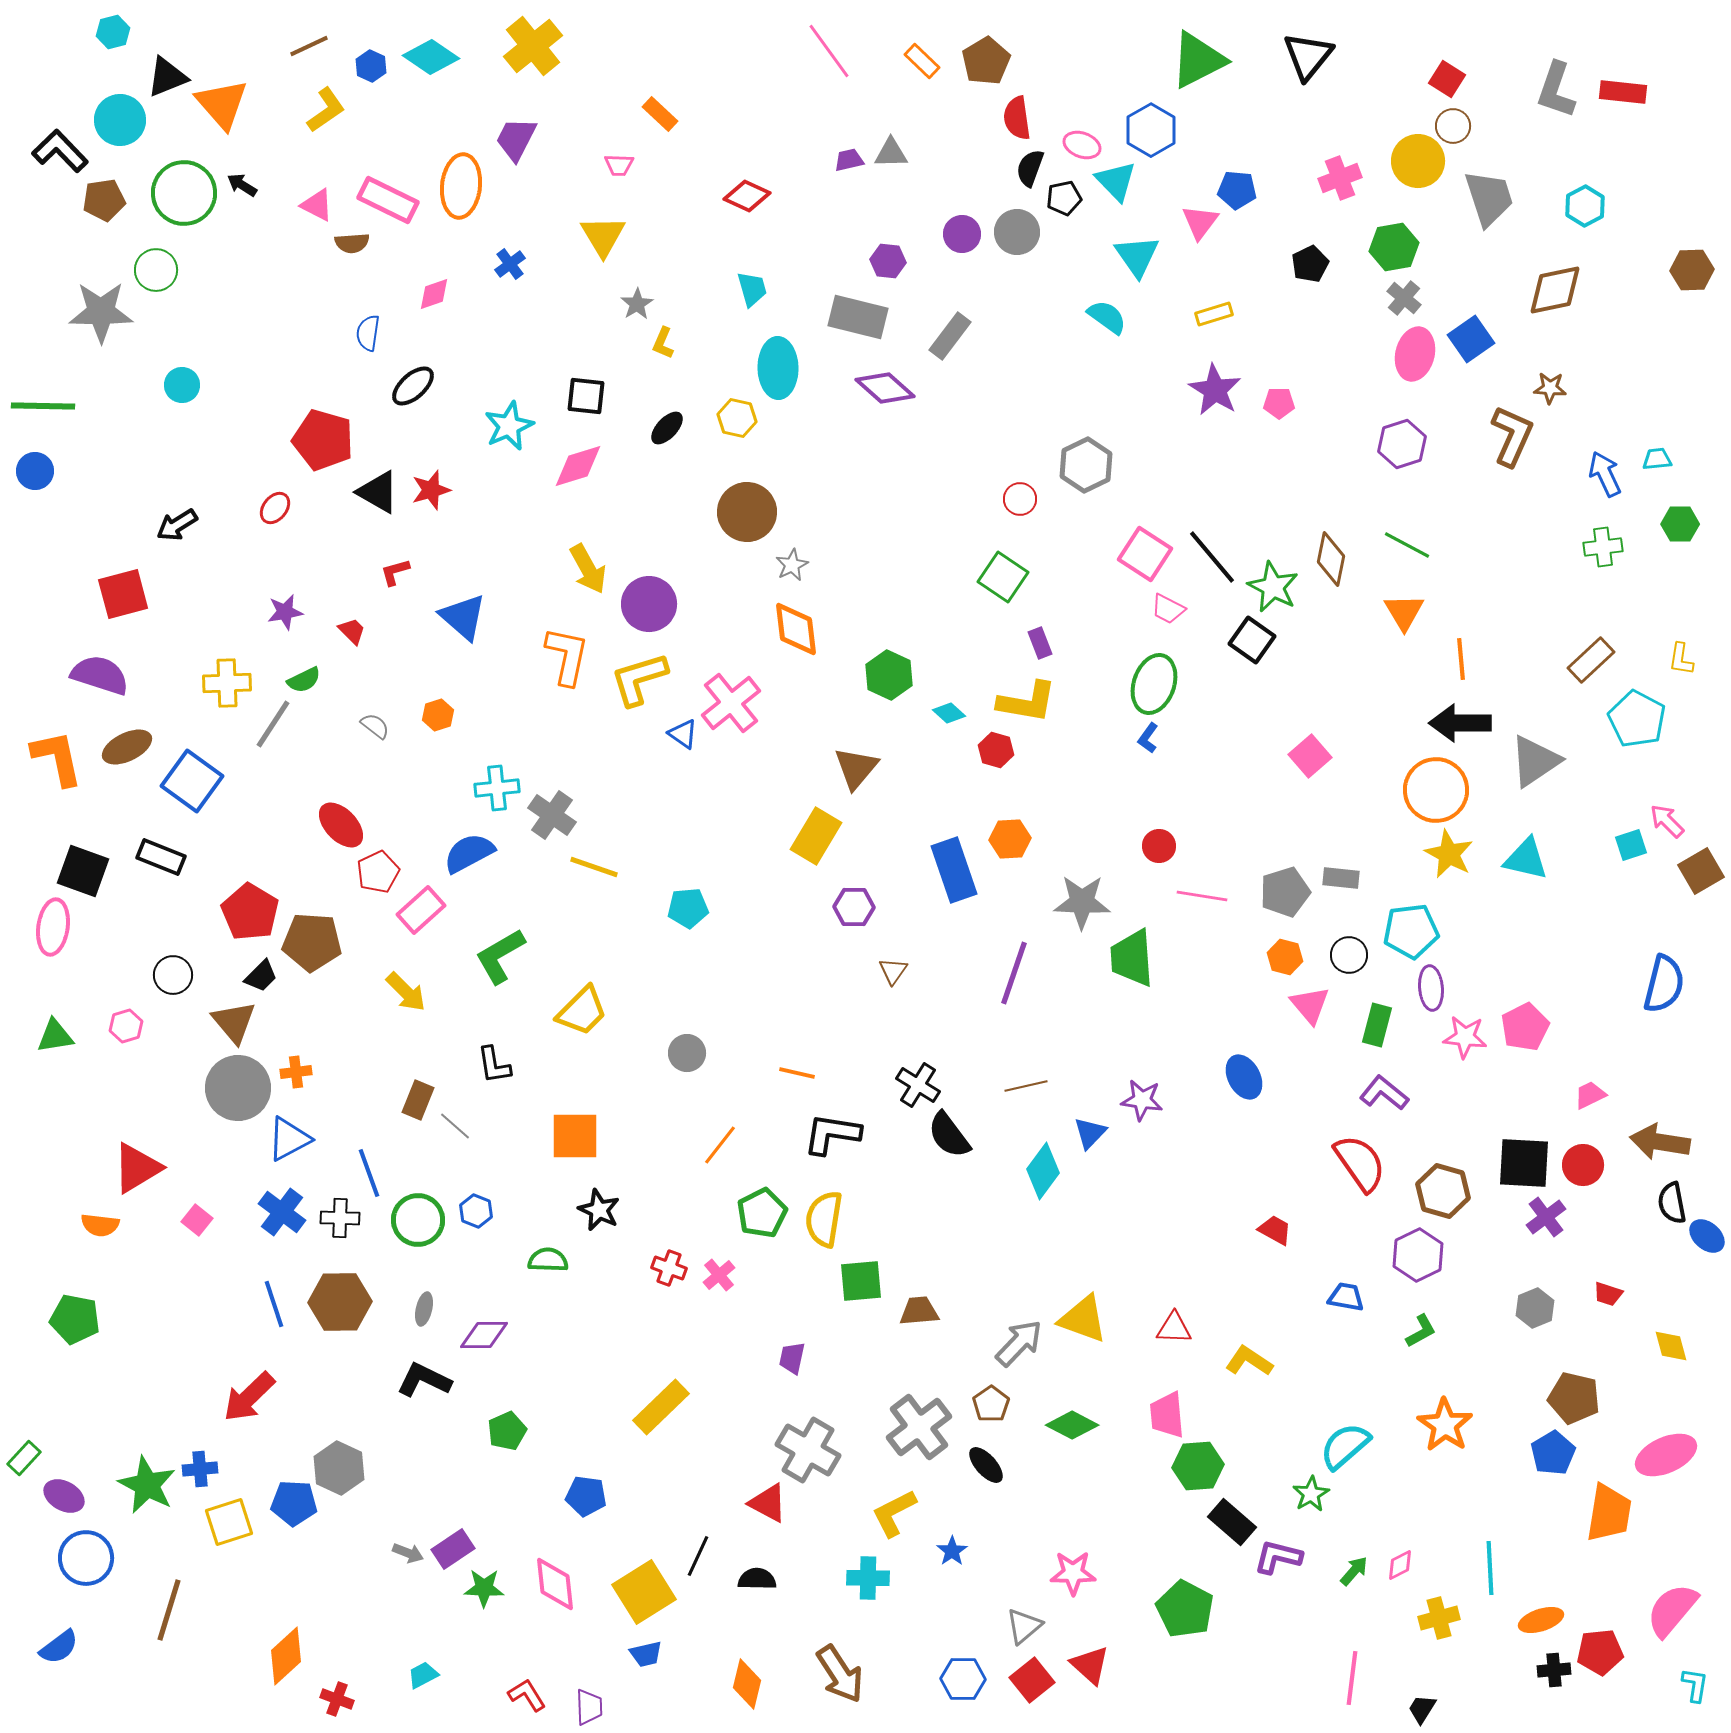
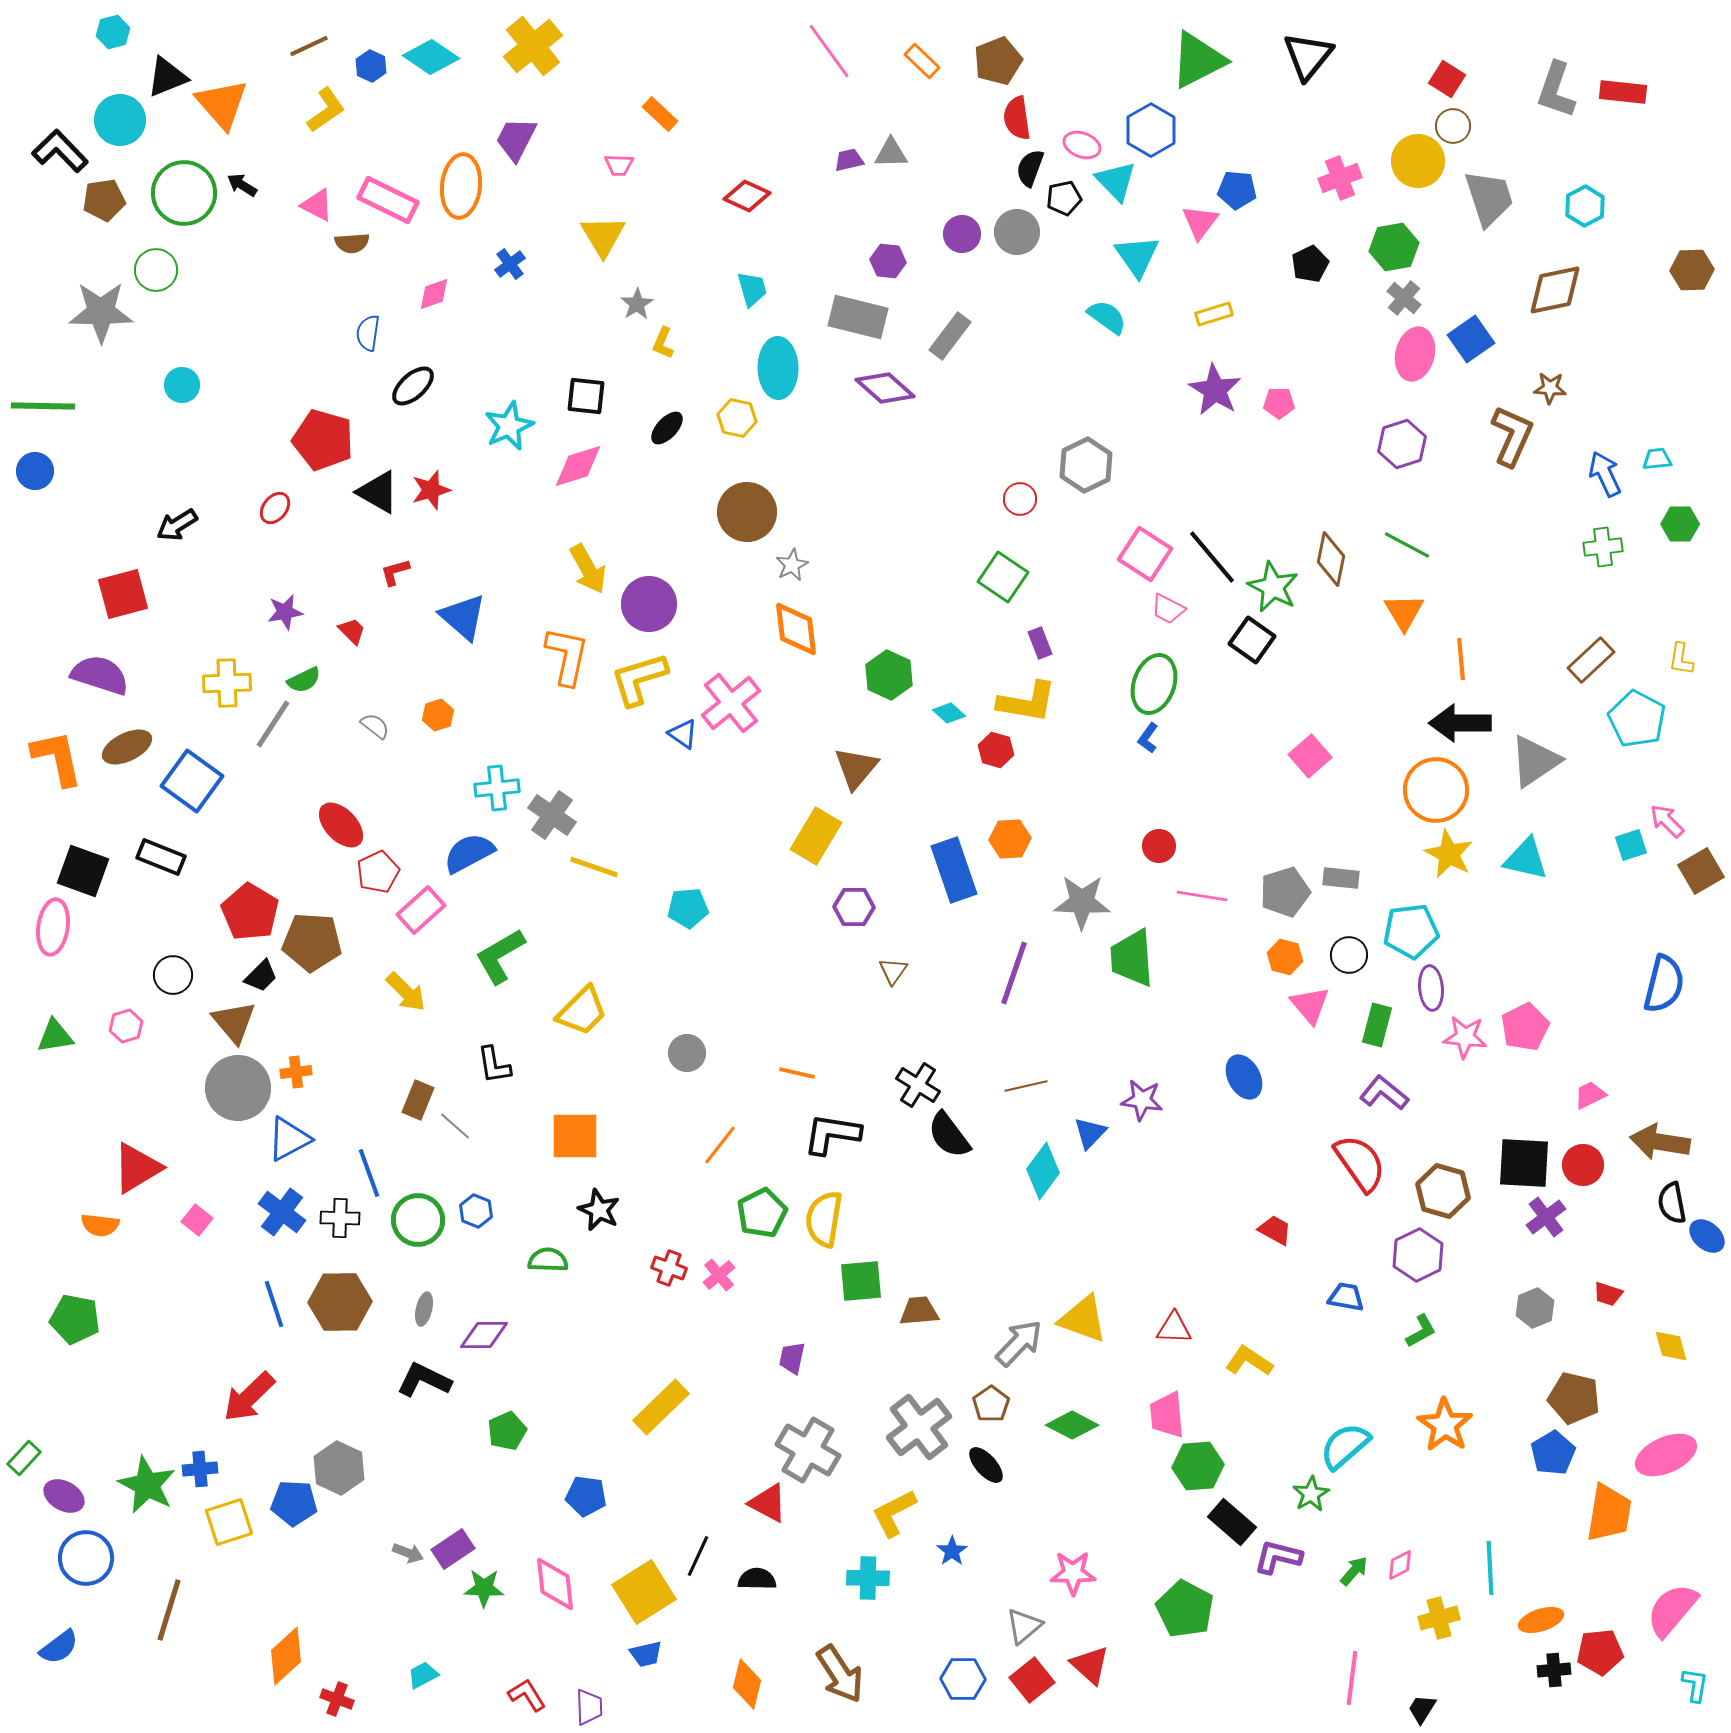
brown pentagon at (986, 61): moved 12 px right; rotated 9 degrees clockwise
